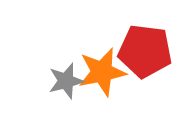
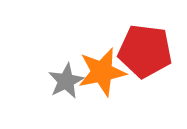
gray star: rotated 12 degrees counterclockwise
